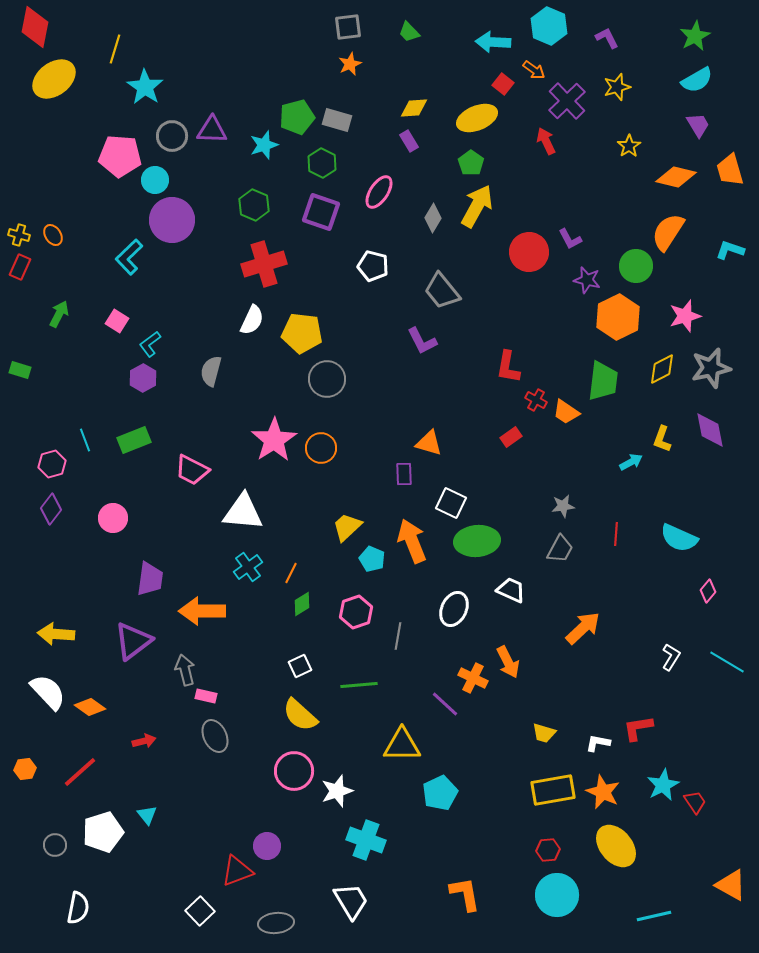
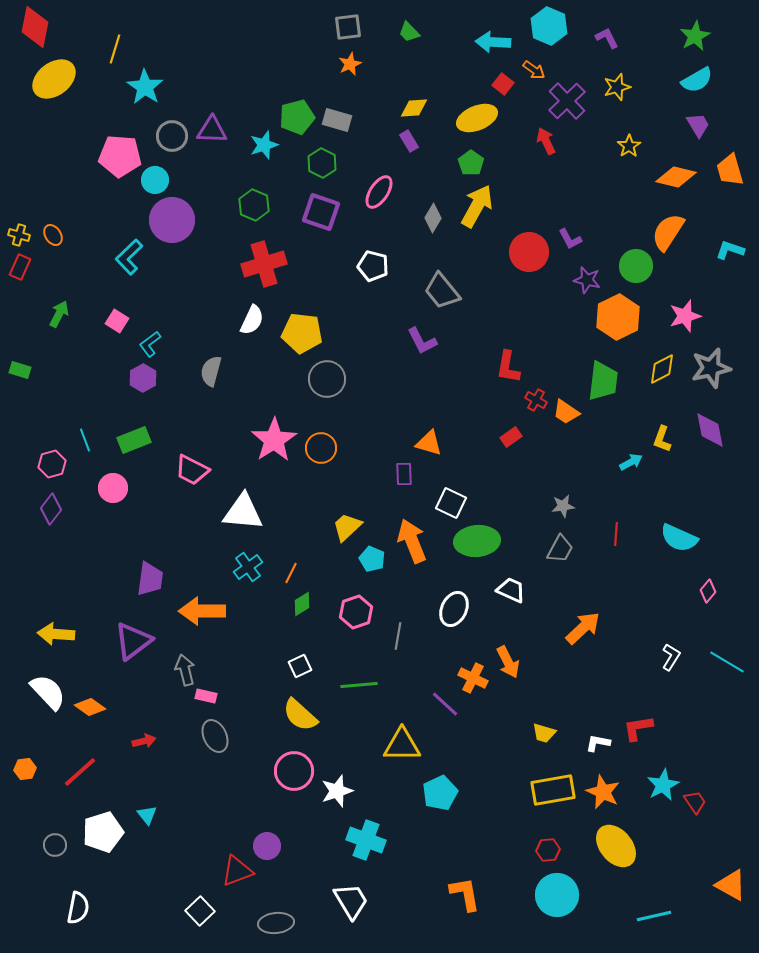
pink circle at (113, 518): moved 30 px up
